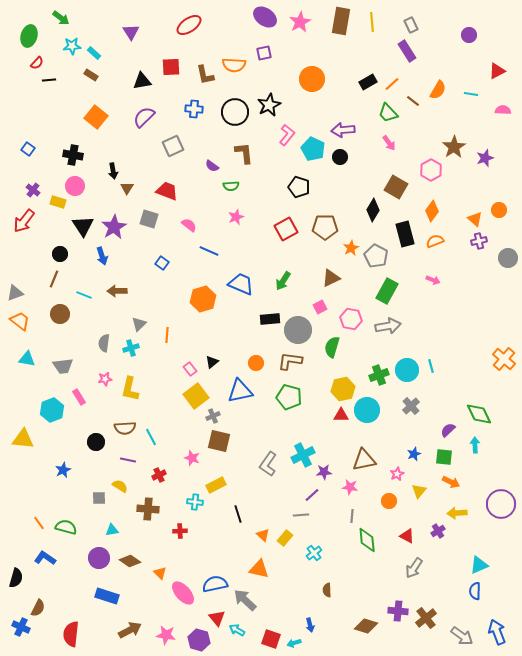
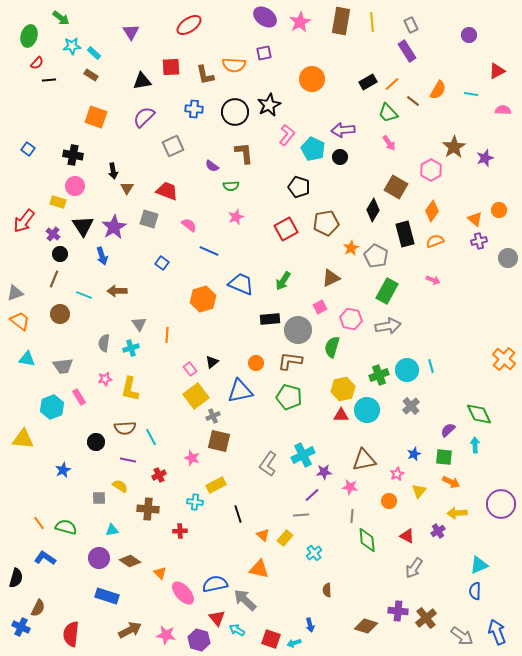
orange square at (96, 117): rotated 20 degrees counterclockwise
purple cross at (33, 190): moved 20 px right, 44 px down
brown pentagon at (325, 227): moved 1 px right, 4 px up; rotated 10 degrees counterclockwise
gray triangle at (139, 324): rotated 21 degrees counterclockwise
cyan hexagon at (52, 410): moved 3 px up
